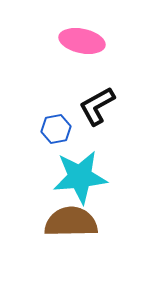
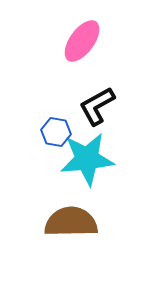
pink ellipse: rotated 66 degrees counterclockwise
blue hexagon: moved 3 px down; rotated 20 degrees clockwise
cyan star: moved 7 px right, 18 px up
